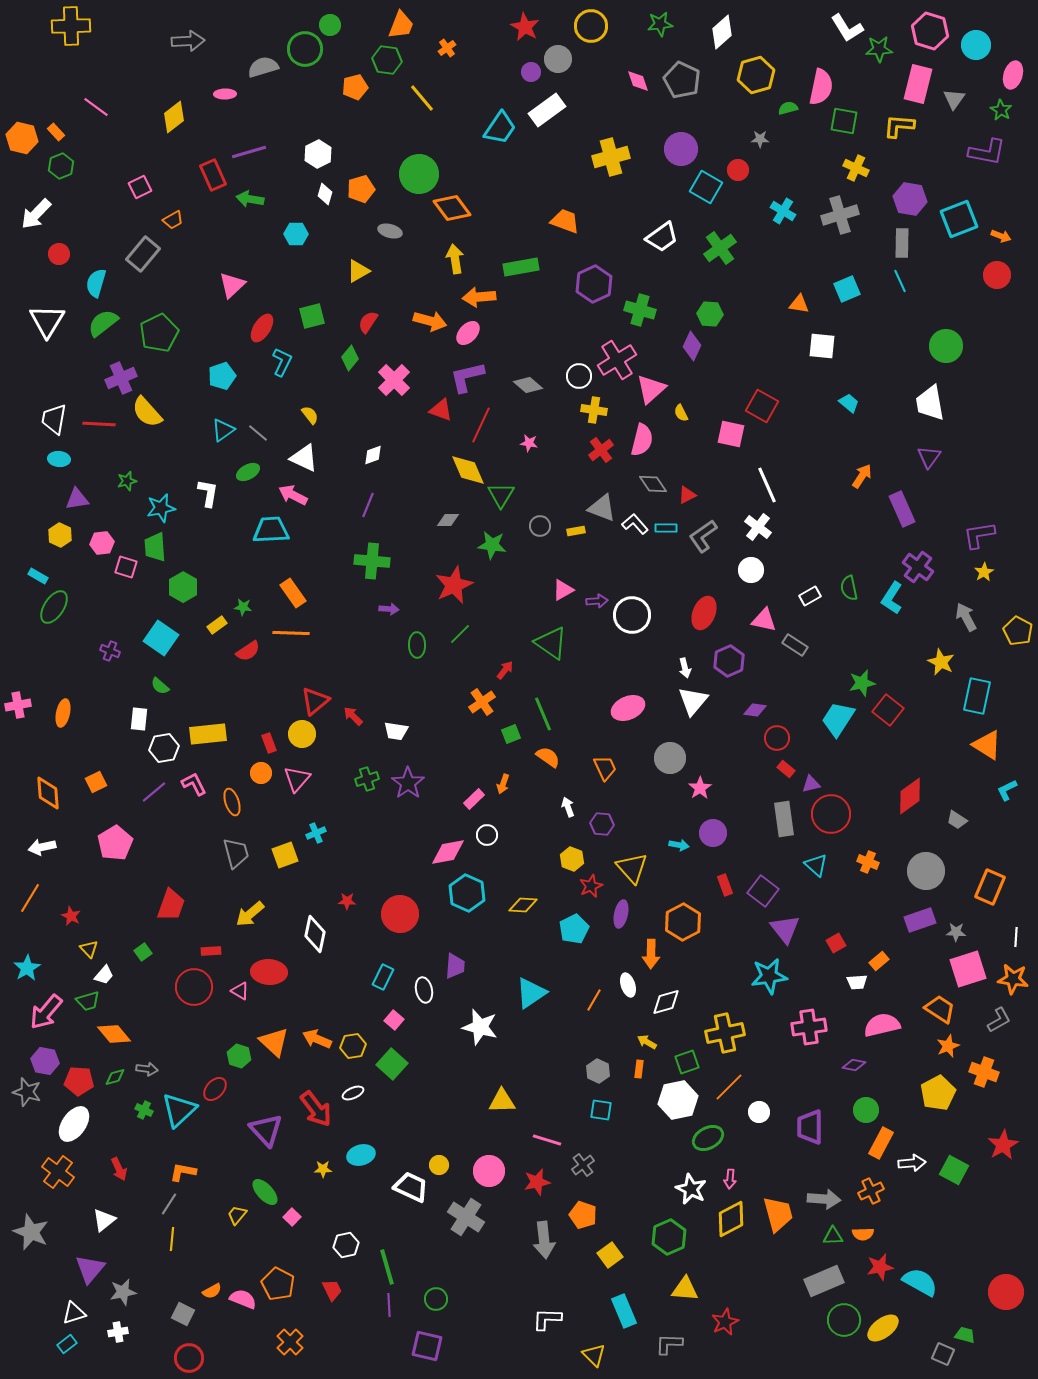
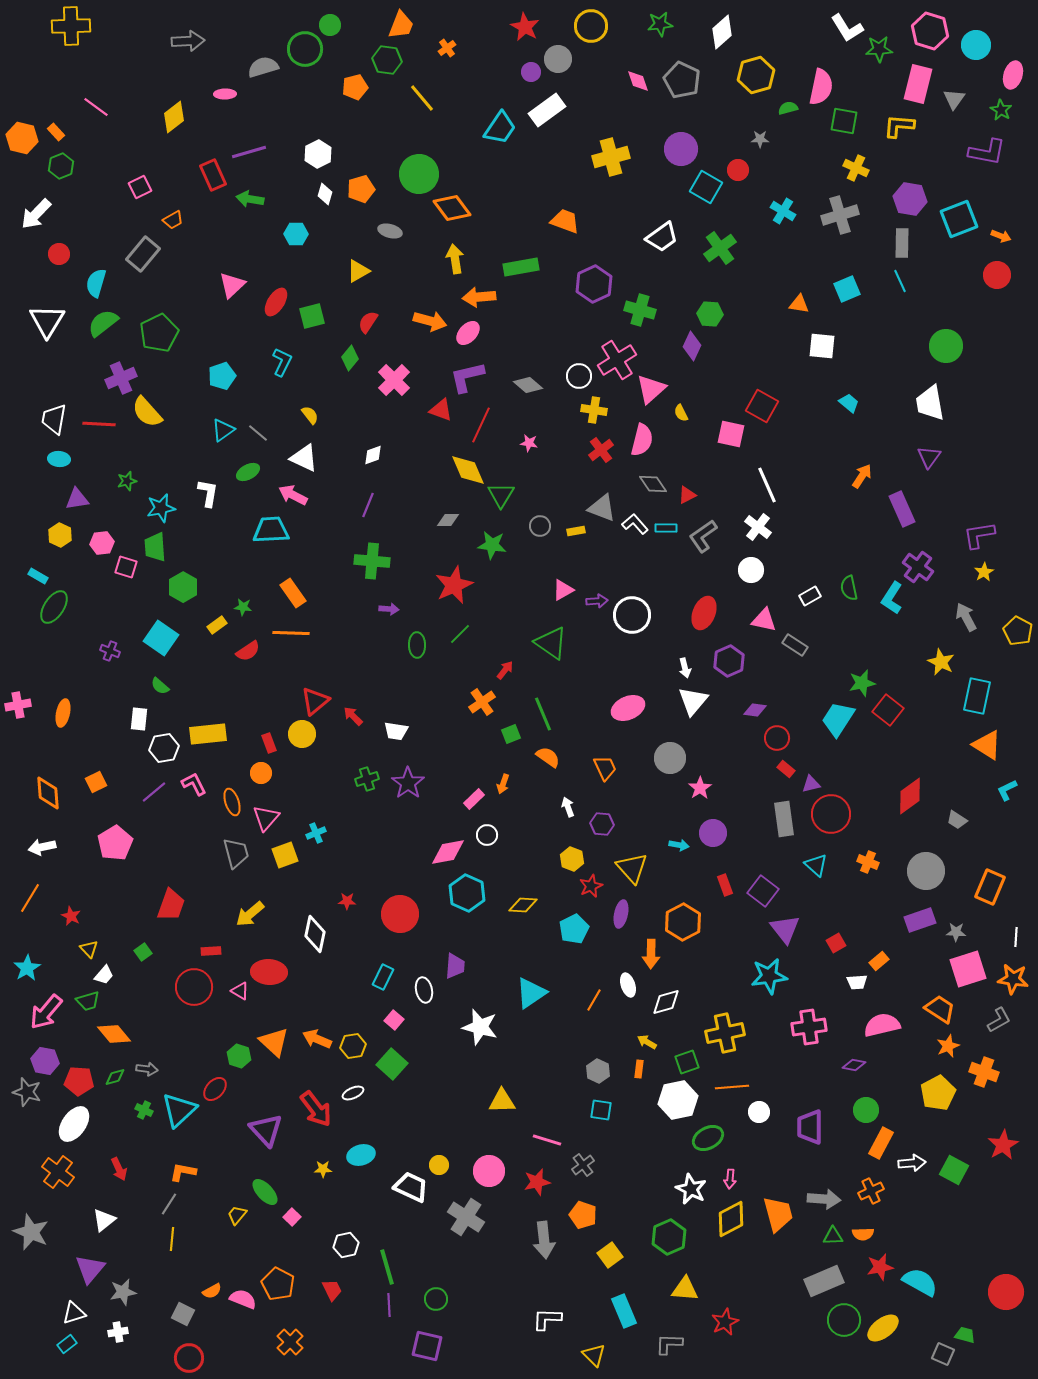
red ellipse at (262, 328): moved 14 px right, 26 px up
pink triangle at (297, 779): moved 31 px left, 39 px down
orange line at (729, 1087): moved 3 px right; rotated 40 degrees clockwise
